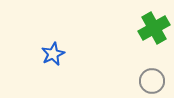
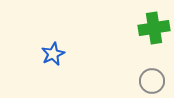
green cross: rotated 20 degrees clockwise
